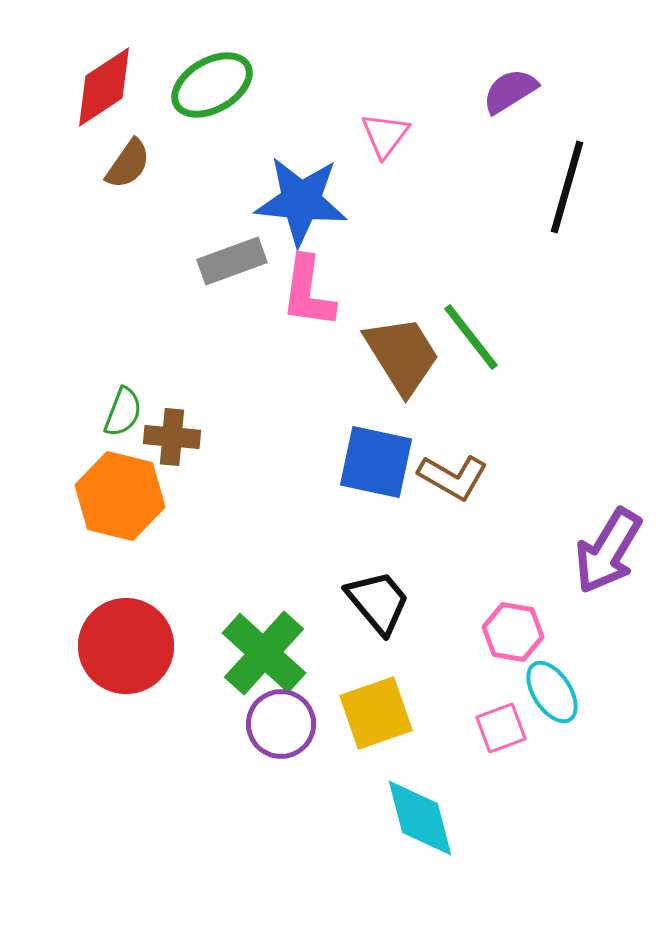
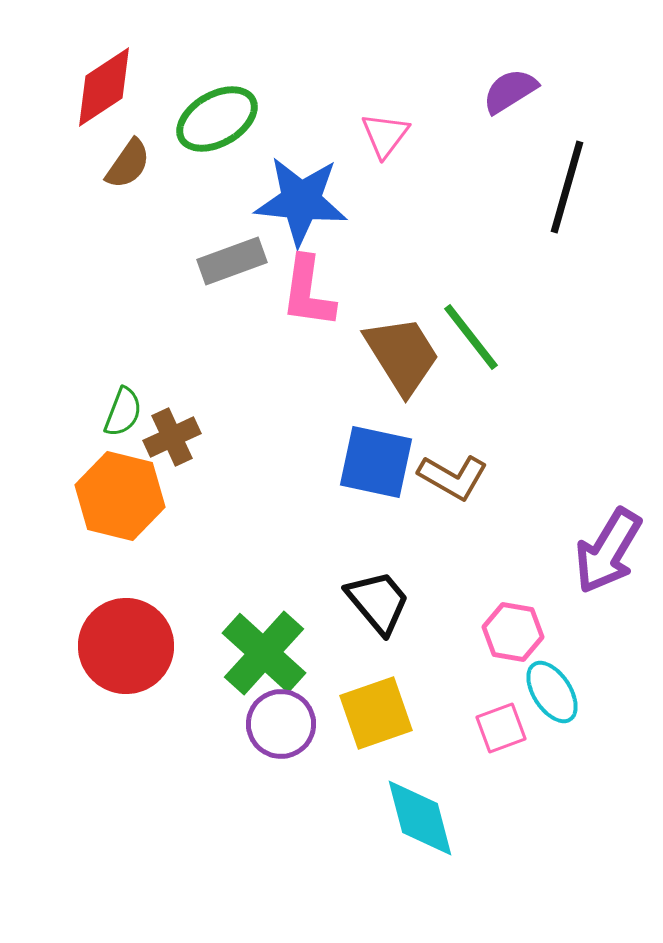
green ellipse: moved 5 px right, 34 px down
brown cross: rotated 30 degrees counterclockwise
